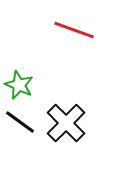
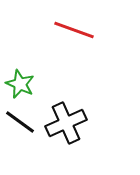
green star: moved 1 px right, 1 px up
black cross: rotated 21 degrees clockwise
